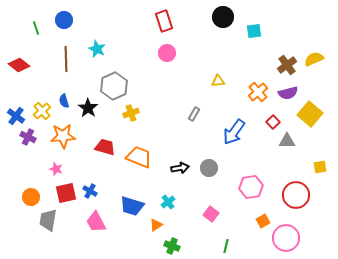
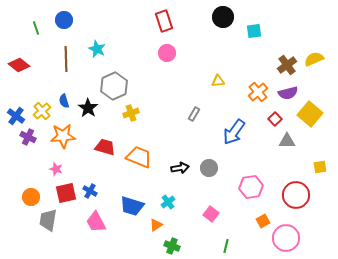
red square at (273, 122): moved 2 px right, 3 px up
